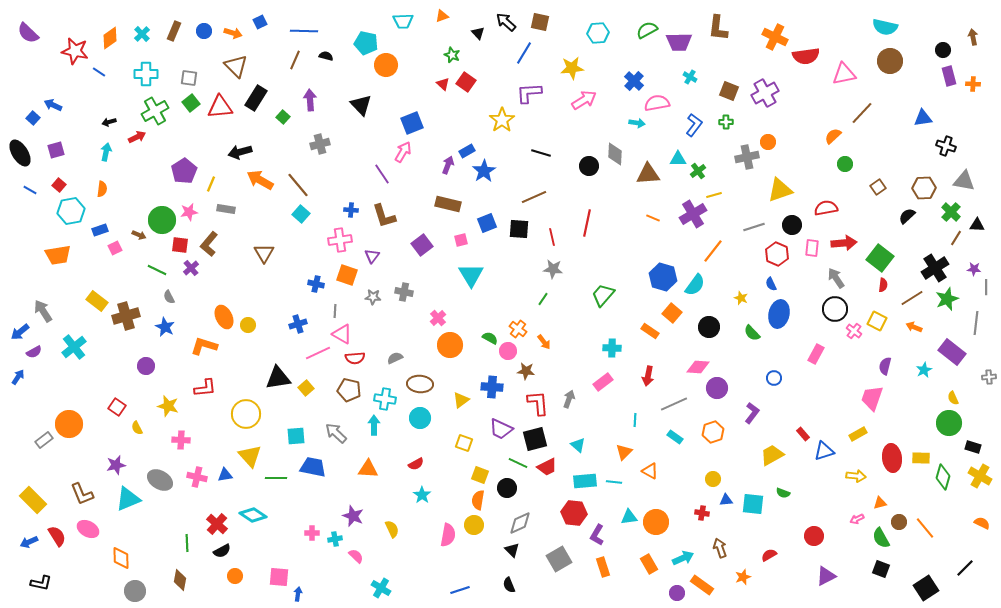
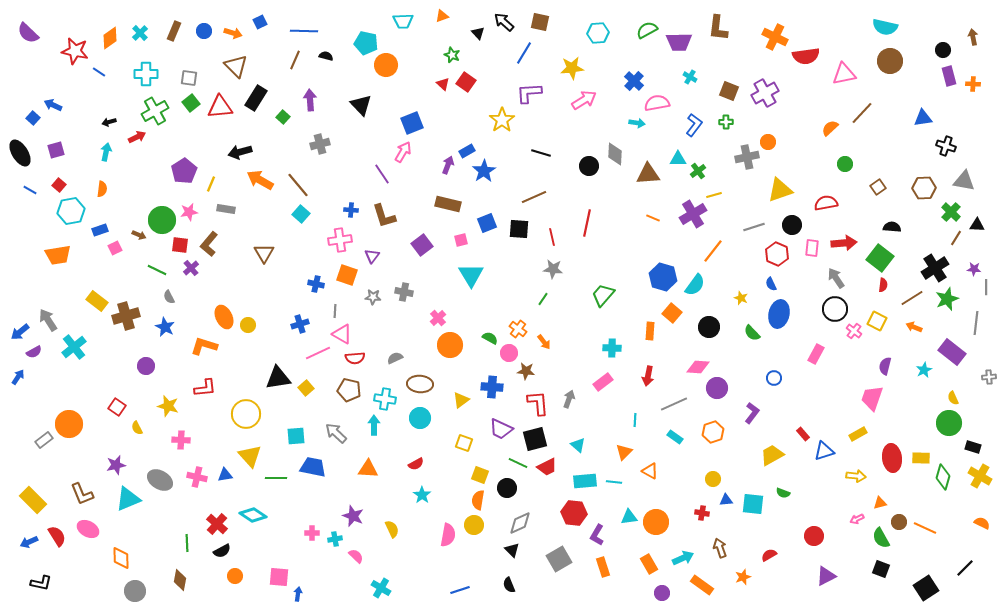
black arrow at (506, 22): moved 2 px left
cyan cross at (142, 34): moved 2 px left, 1 px up
orange semicircle at (833, 136): moved 3 px left, 8 px up
red semicircle at (826, 208): moved 5 px up
black semicircle at (907, 216): moved 15 px left, 11 px down; rotated 48 degrees clockwise
gray arrow at (43, 311): moved 5 px right, 9 px down
blue cross at (298, 324): moved 2 px right
orange rectangle at (650, 331): rotated 60 degrees clockwise
pink circle at (508, 351): moved 1 px right, 2 px down
orange line at (925, 528): rotated 25 degrees counterclockwise
purple circle at (677, 593): moved 15 px left
